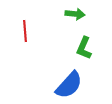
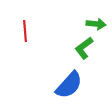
green arrow: moved 21 px right, 10 px down
green L-shape: rotated 30 degrees clockwise
